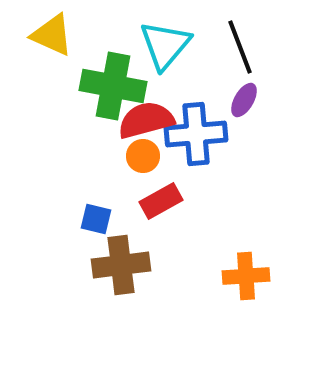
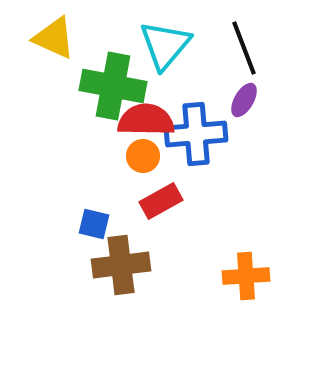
yellow triangle: moved 2 px right, 3 px down
black line: moved 4 px right, 1 px down
red semicircle: rotated 16 degrees clockwise
blue square: moved 2 px left, 5 px down
